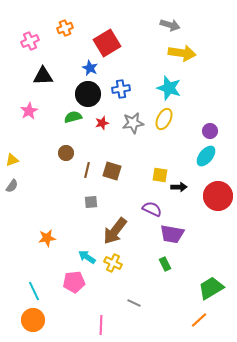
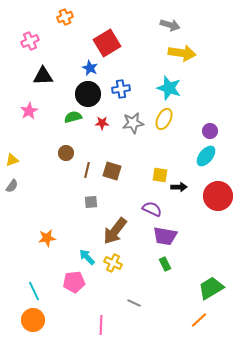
orange cross: moved 11 px up
red star: rotated 16 degrees clockwise
purple trapezoid: moved 7 px left, 2 px down
cyan arrow: rotated 12 degrees clockwise
